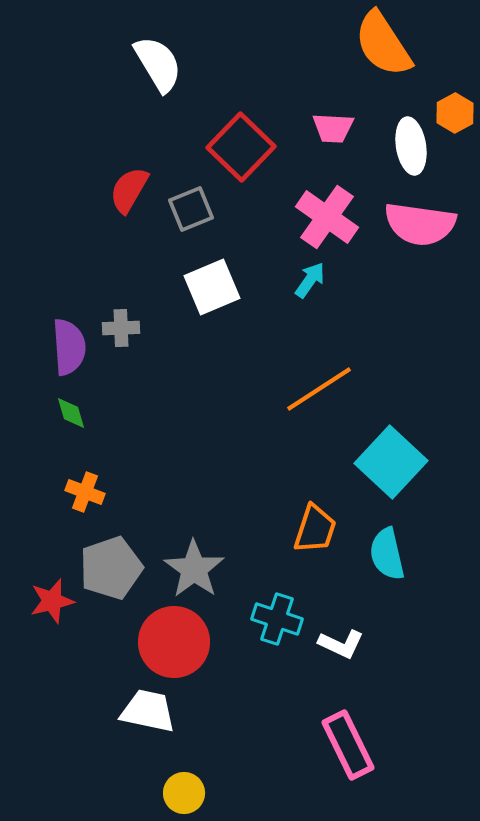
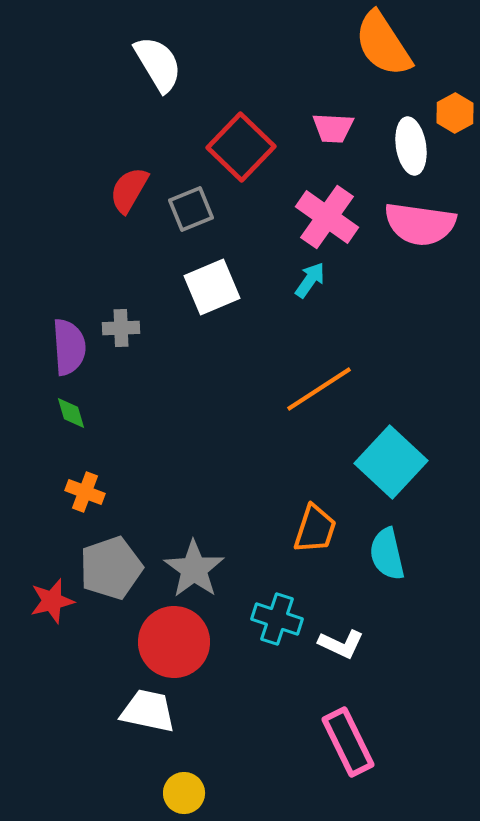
pink rectangle: moved 3 px up
